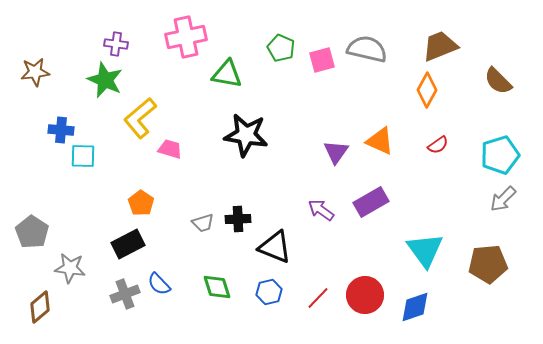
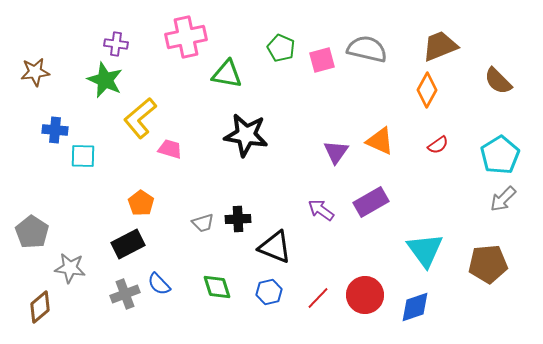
blue cross: moved 6 px left
cyan pentagon: rotated 15 degrees counterclockwise
